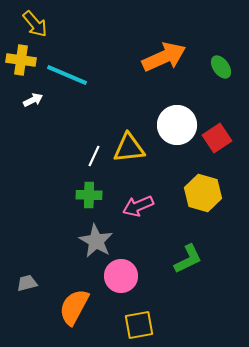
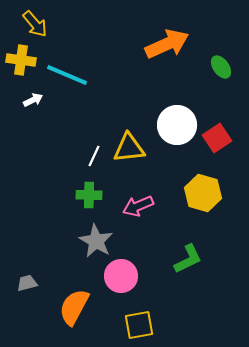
orange arrow: moved 3 px right, 13 px up
